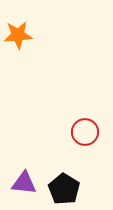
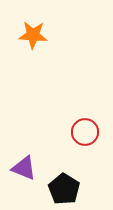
orange star: moved 15 px right; rotated 8 degrees clockwise
purple triangle: moved 15 px up; rotated 16 degrees clockwise
